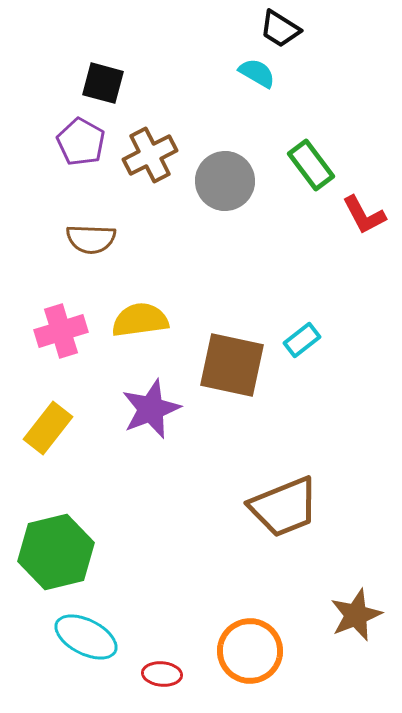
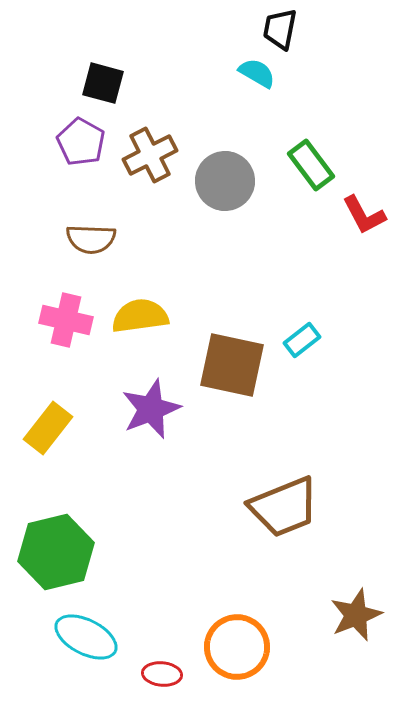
black trapezoid: rotated 69 degrees clockwise
yellow semicircle: moved 4 px up
pink cross: moved 5 px right, 11 px up; rotated 30 degrees clockwise
orange circle: moved 13 px left, 4 px up
